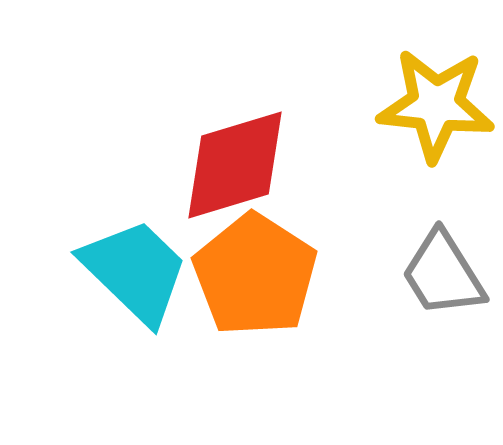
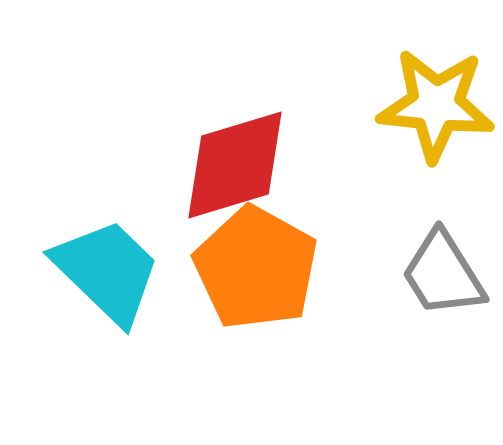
cyan trapezoid: moved 28 px left
orange pentagon: moved 1 px right, 7 px up; rotated 4 degrees counterclockwise
